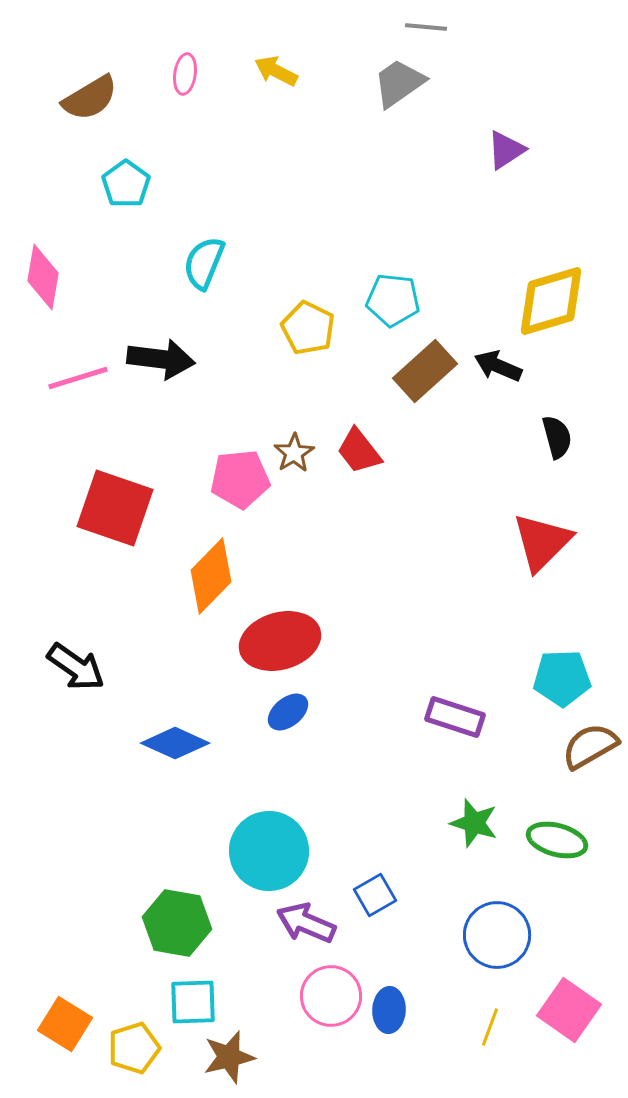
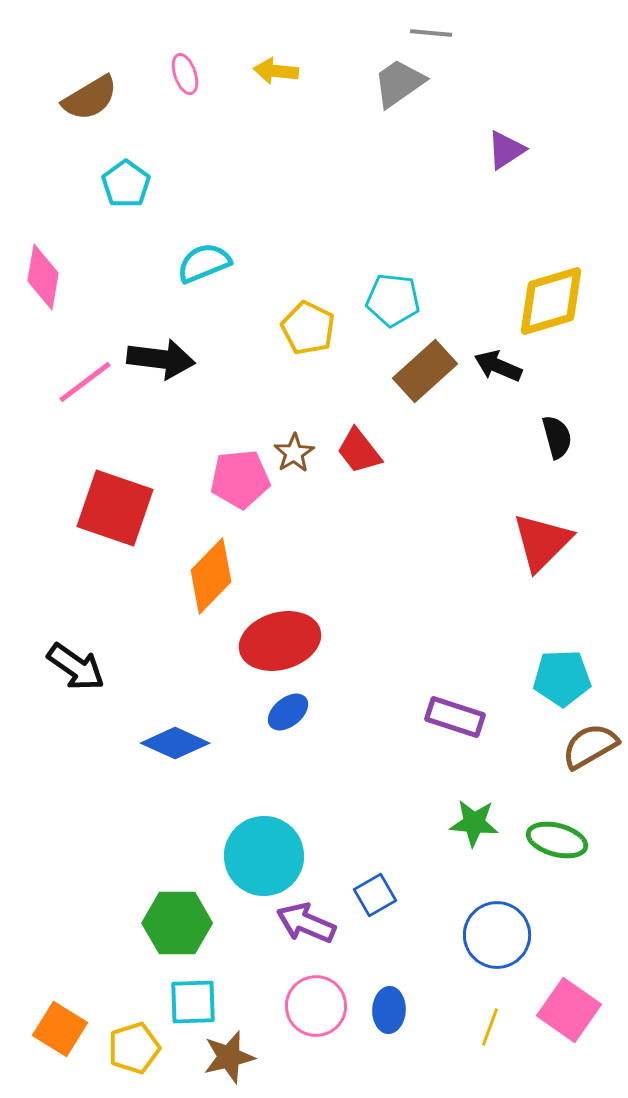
gray line at (426, 27): moved 5 px right, 6 px down
yellow arrow at (276, 71): rotated 21 degrees counterclockwise
pink ellipse at (185, 74): rotated 27 degrees counterclockwise
cyan semicircle at (204, 263): rotated 46 degrees clockwise
pink line at (78, 378): moved 7 px right, 4 px down; rotated 20 degrees counterclockwise
green star at (474, 823): rotated 12 degrees counterclockwise
cyan circle at (269, 851): moved 5 px left, 5 px down
green hexagon at (177, 923): rotated 10 degrees counterclockwise
pink circle at (331, 996): moved 15 px left, 10 px down
orange square at (65, 1024): moved 5 px left, 5 px down
